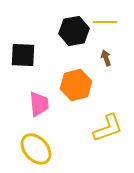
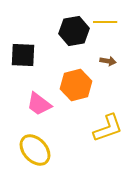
brown arrow: moved 2 px right, 3 px down; rotated 119 degrees clockwise
pink trapezoid: rotated 132 degrees clockwise
yellow ellipse: moved 1 px left, 1 px down
